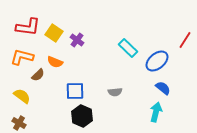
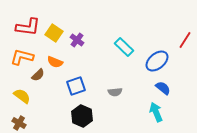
cyan rectangle: moved 4 px left, 1 px up
blue square: moved 1 px right, 5 px up; rotated 18 degrees counterclockwise
cyan arrow: rotated 36 degrees counterclockwise
